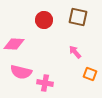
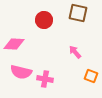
brown square: moved 4 px up
orange square: moved 1 px right, 2 px down
pink cross: moved 4 px up
